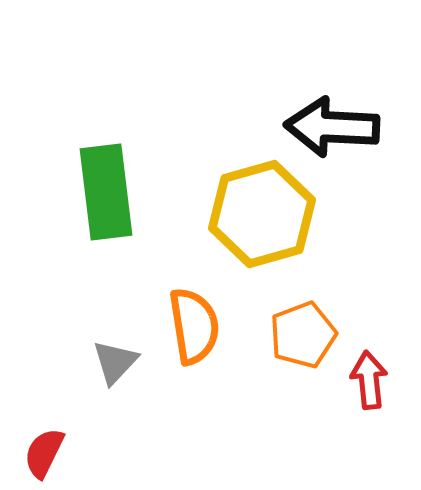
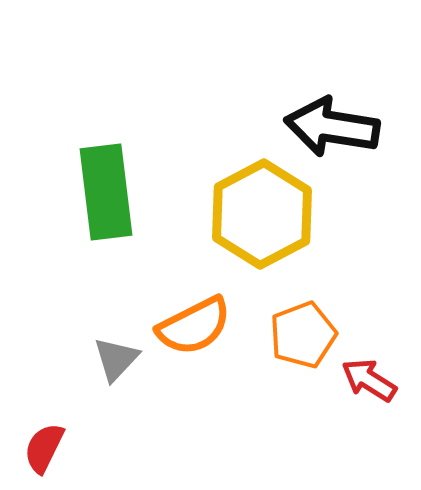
black arrow: rotated 6 degrees clockwise
yellow hexagon: rotated 12 degrees counterclockwise
orange semicircle: rotated 72 degrees clockwise
gray triangle: moved 1 px right, 3 px up
red arrow: rotated 52 degrees counterclockwise
red semicircle: moved 5 px up
